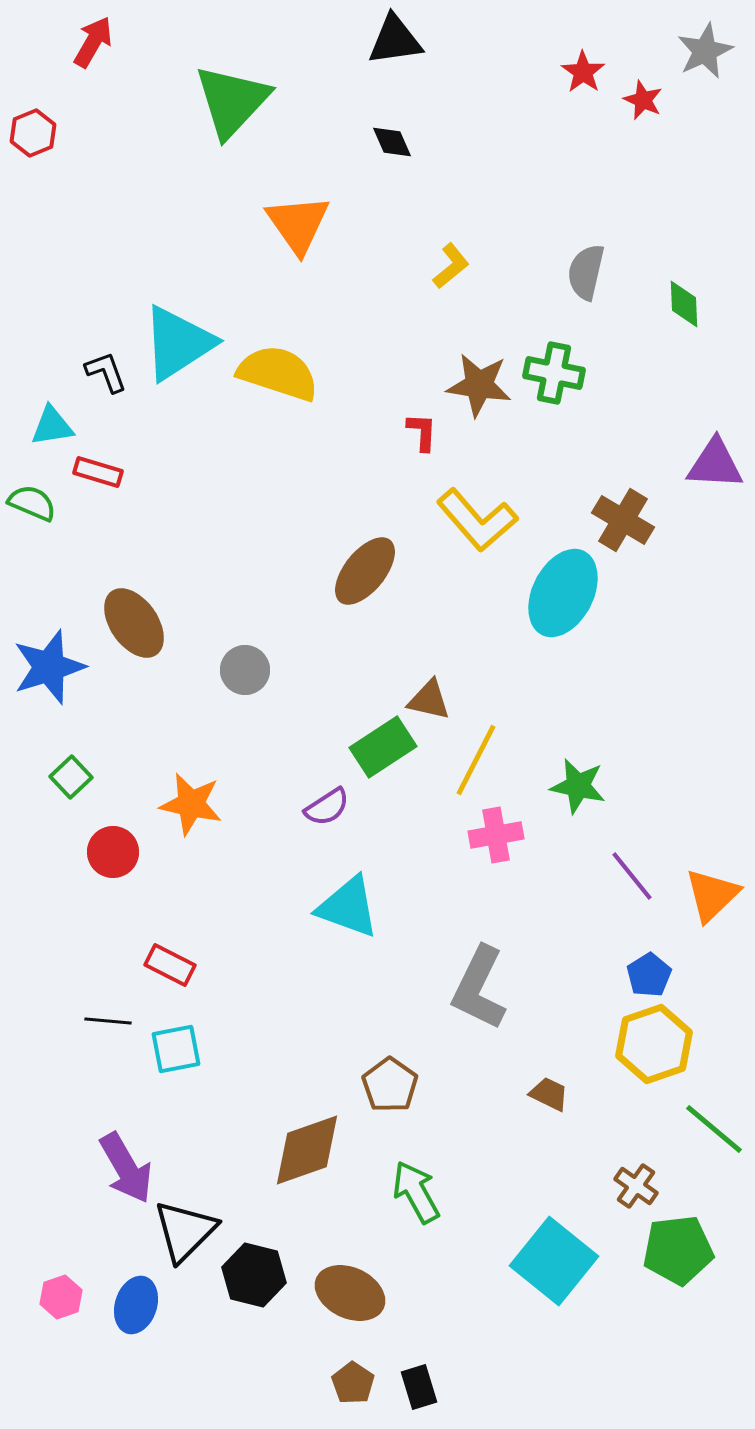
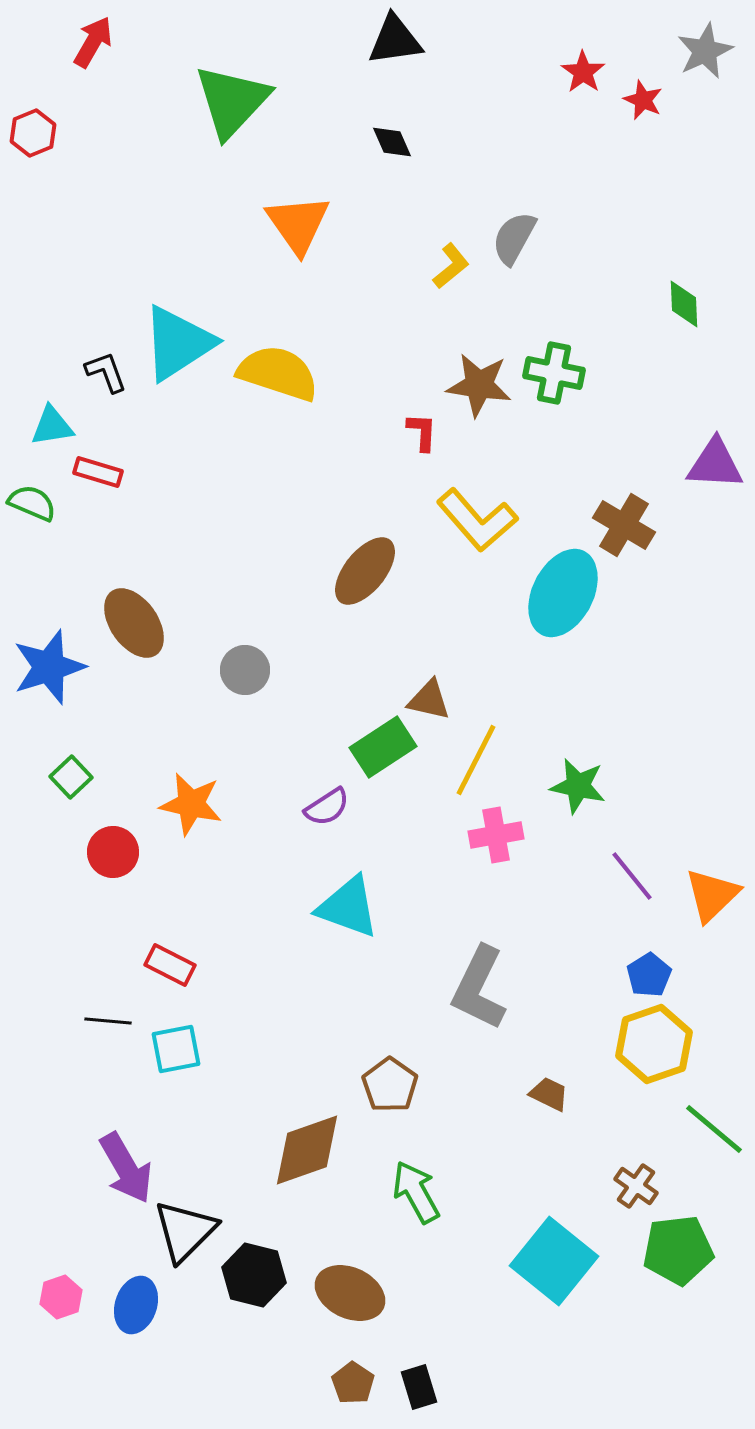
gray semicircle at (586, 272): moved 72 px left, 34 px up; rotated 16 degrees clockwise
brown cross at (623, 520): moved 1 px right, 5 px down
